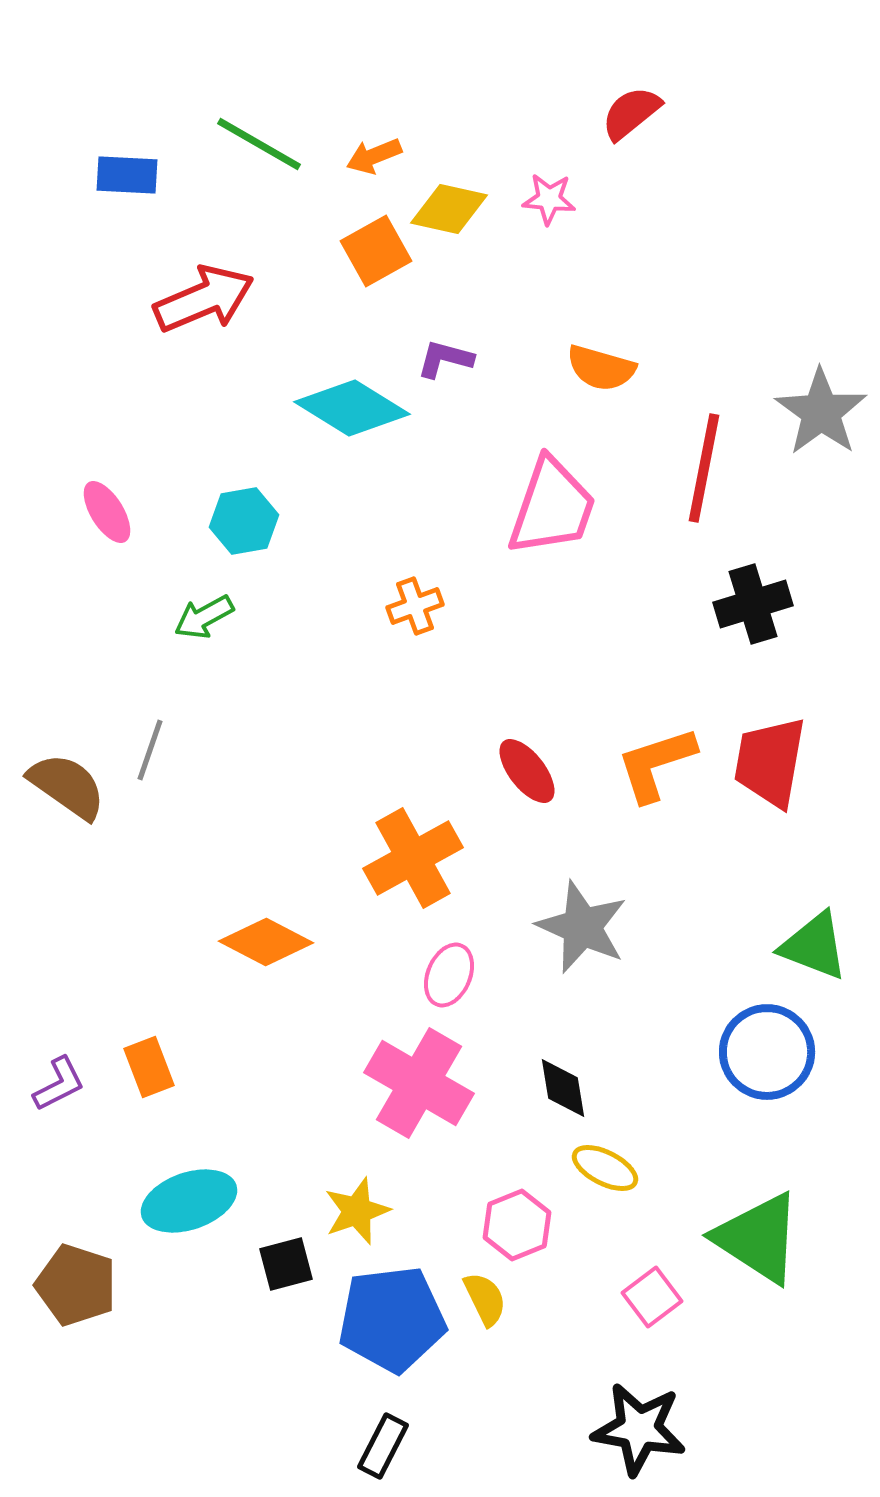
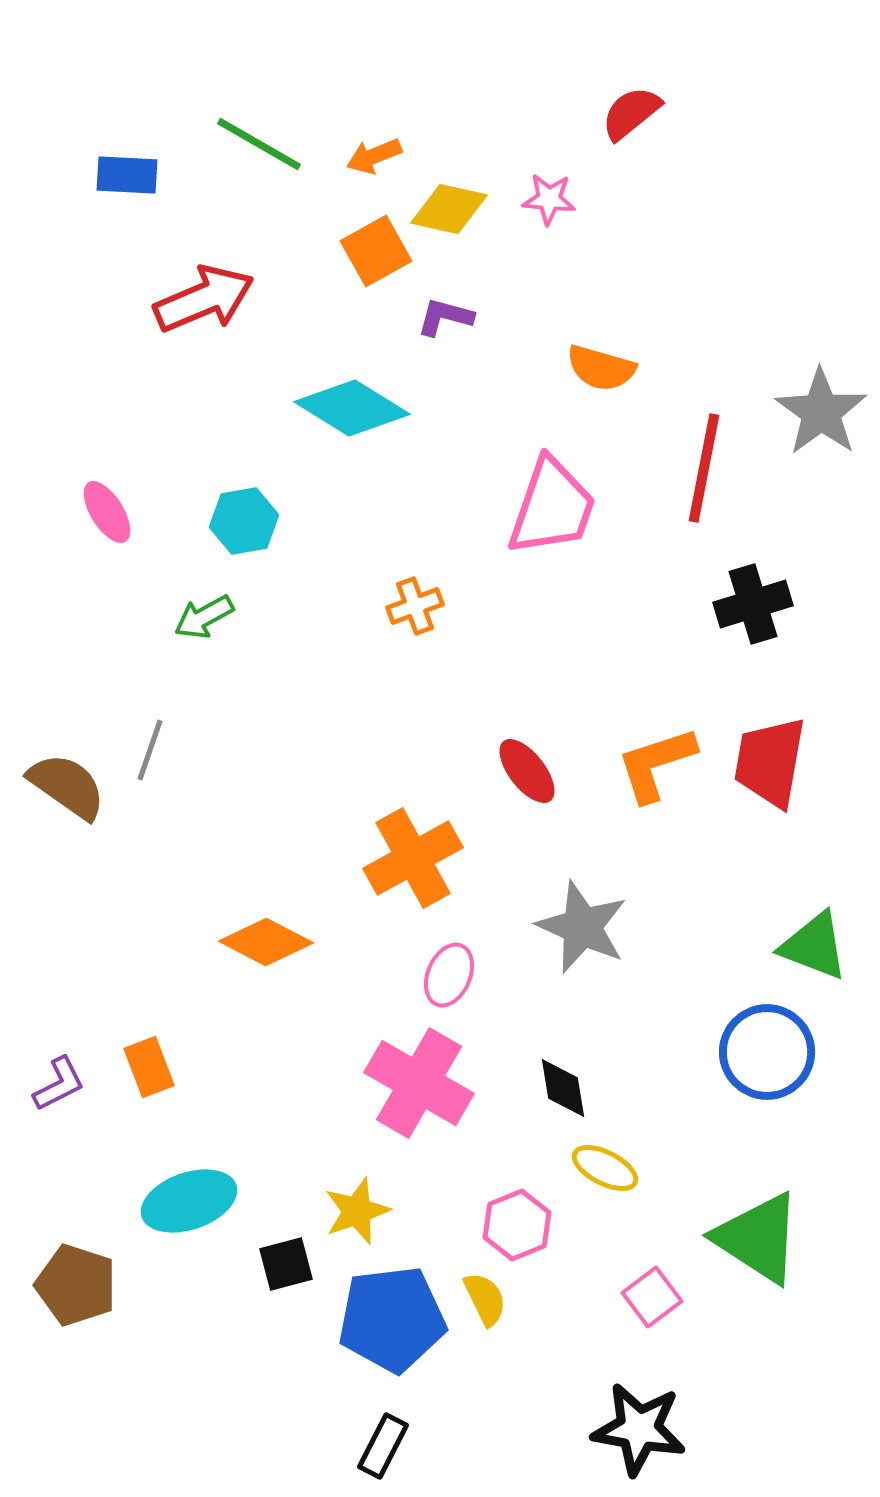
purple L-shape at (445, 359): moved 42 px up
